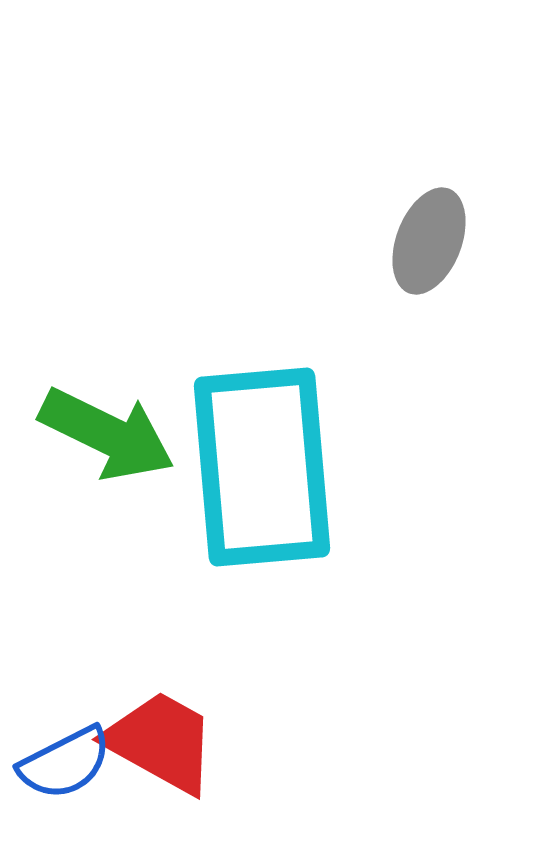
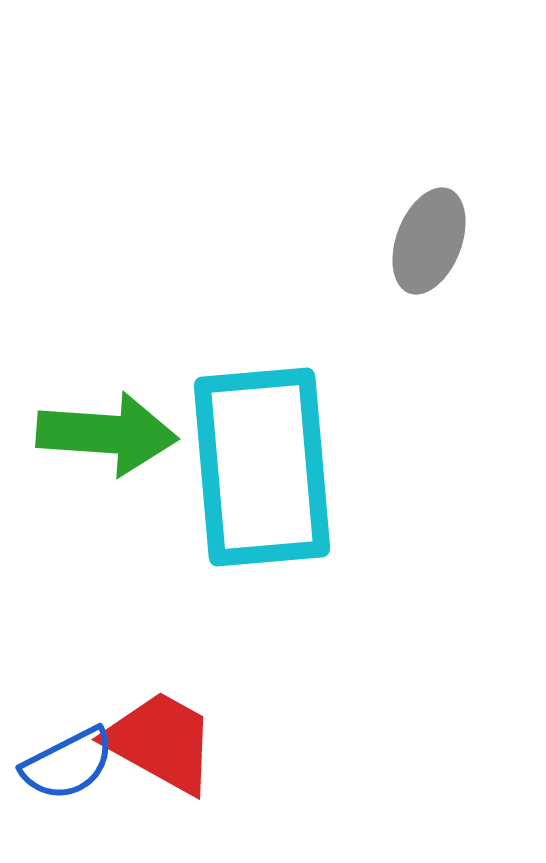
green arrow: rotated 22 degrees counterclockwise
blue semicircle: moved 3 px right, 1 px down
